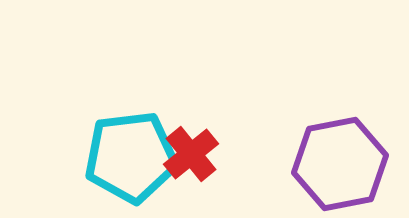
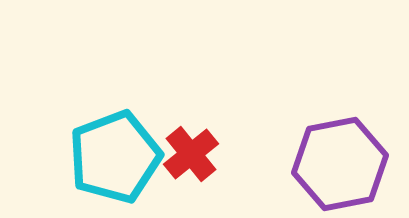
cyan pentagon: moved 16 px left; rotated 14 degrees counterclockwise
